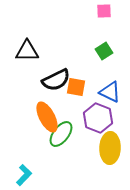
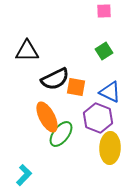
black semicircle: moved 1 px left, 1 px up
